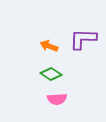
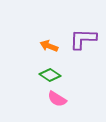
green diamond: moved 1 px left, 1 px down
pink semicircle: rotated 36 degrees clockwise
